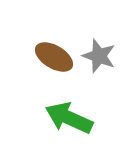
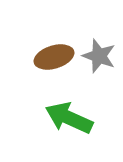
brown ellipse: rotated 48 degrees counterclockwise
